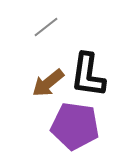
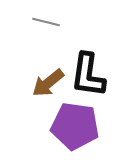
gray line: moved 5 px up; rotated 52 degrees clockwise
